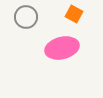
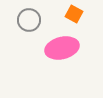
gray circle: moved 3 px right, 3 px down
